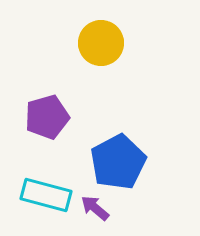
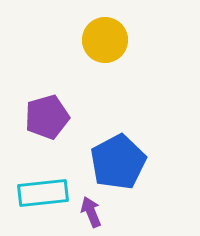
yellow circle: moved 4 px right, 3 px up
cyan rectangle: moved 3 px left, 2 px up; rotated 21 degrees counterclockwise
purple arrow: moved 4 px left, 4 px down; rotated 28 degrees clockwise
